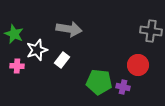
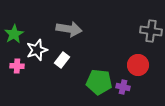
green star: rotated 18 degrees clockwise
